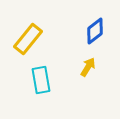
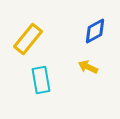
blue diamond: rotated 8 degrees clockwise
yellow arrow: rotated 96 degrees counterclockwise
